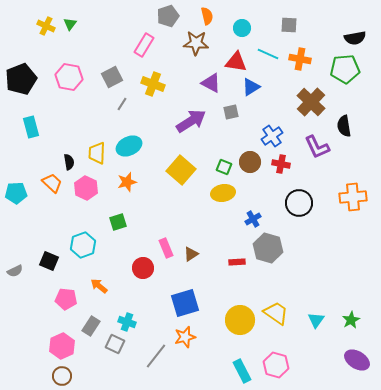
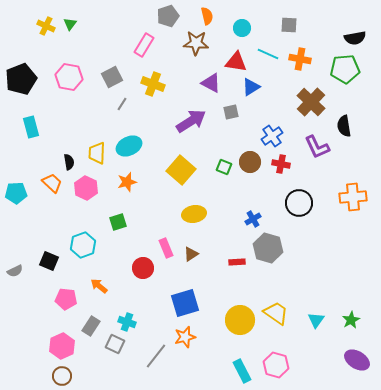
yellow ellipse at (223, 193): moved 29 px left, 21 px down
